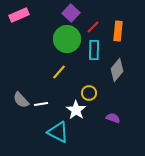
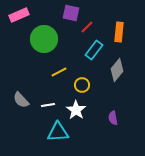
purple square: rotated 30 degrees counterclockwise
red line: moved 6 px left
orange rectangle: moved 1 px right, 1 px down
green circle: moved 23 px left
cyan rectangle: rotated 36 degrees clockwise
yellow line: rotated 21 degrees clockwise
yellow circle: moved 7 px left, 8 px up
white line: moved 7 px right, 1 px down
purple semicircle: rotated 120 degrees counterclockwise
cyan triangle: rotated 30 degrees counterclockwise
